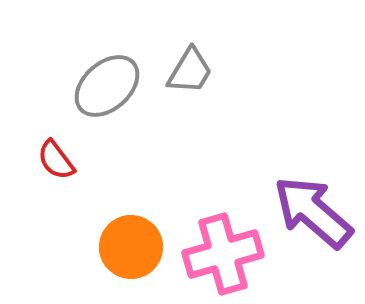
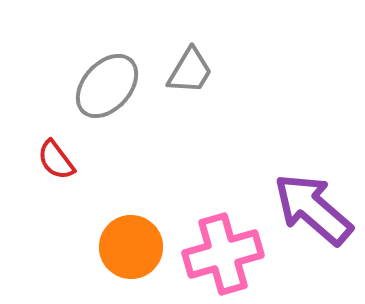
gray ellipse: rotated 6 degrees counterclockwise
purple arrow: moved 3 px up
